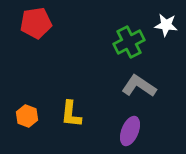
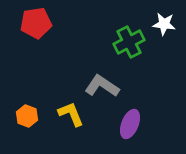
white star: moved 2 px left, 1 px up
gray L-shape: moved 37 px left
yellow L-shape: rotated 152 degrees clockwise
purple ellipse: moved 7 px up
